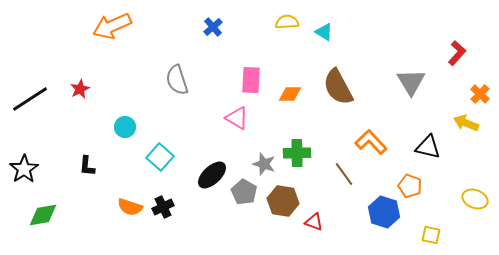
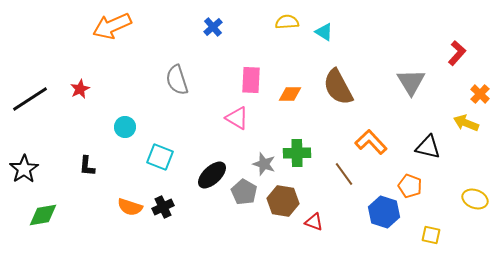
cyan square: rotated 20 degrees counterclockwise
